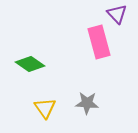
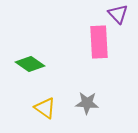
purple triangle: moved 1 px right
pink rectangle: rotated 12 degrees clockwise
yellow triangle: rotated 20 degrees counterclockwise
